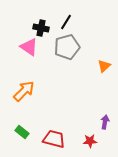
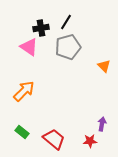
black cross: rotated 21 degrees counterclockwise
gray pentagon: moved 1 px right
orange triangle: rotated 32 degrees counterclockwise
purple arrow: moved 3 px left, 2 px down
red trapezoid: rotated 25 degrees clockwise
